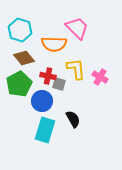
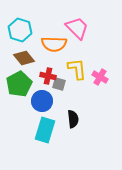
yellow L-shape: moved 1 px right
black semicircle: rotated 24 degrees clockwise
